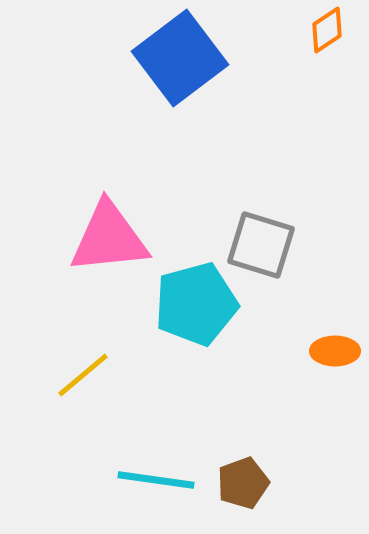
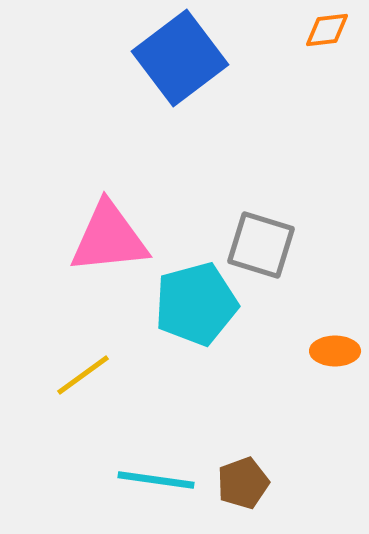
orange diamond: rotated 27 degrees clockwise
yellow line: rotated 4 degrees clockwise
